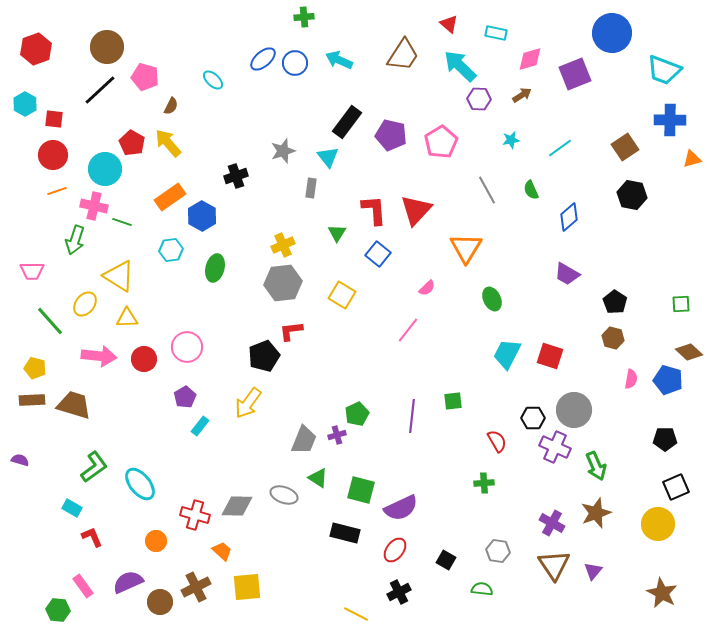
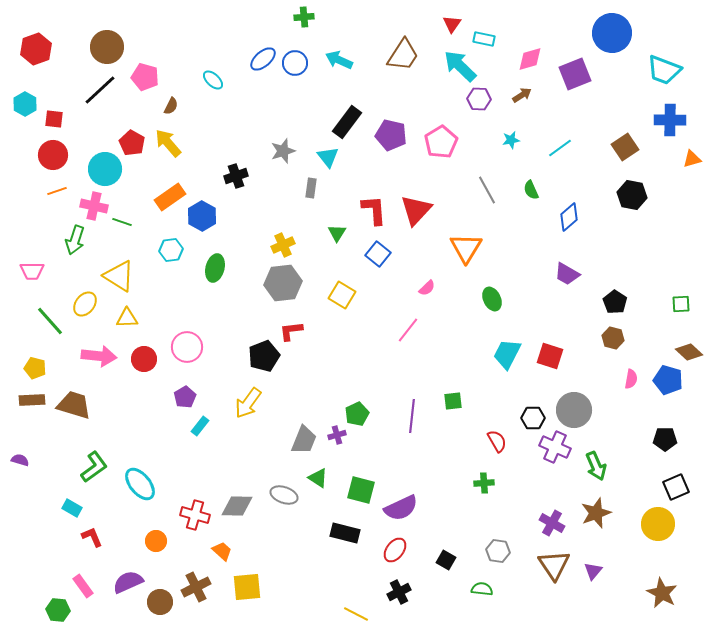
red triangle at (449, 24): moved 3 px right; rotated 24 degrees clockwise
cyan rectangle at (496, 33): moved 12 px left, 6 px down
